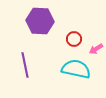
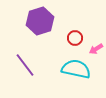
purple hexagon: rotated 20 degrees counterclockwise
red circle: moved 1 px right, 1 px up
purple line: rotated 25 degrees counterclockwise
